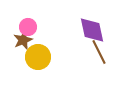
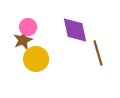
purple diamond: moved 17 px left
brown line: moved 1 px left, 1 px down; rotated 10 degrees clockwise
yellow circle: moved 2 px left, 2 px down
